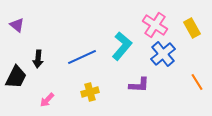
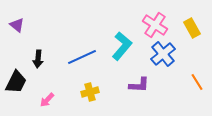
black trapezoid: moved 5 px down
